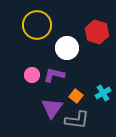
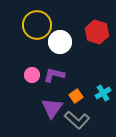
white circle: moved 7 px left, 6 px up
orange square: rotated 16 degrees clockwise
gray L-shape: rotated 35 degrees clockwise
